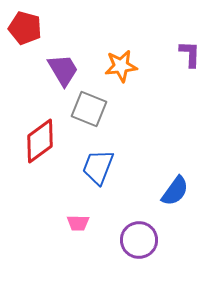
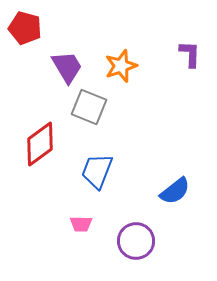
orange star: rotated 12 degrees counterclockwise
purple trapezoid: moved 4 px right, 3 px up
gray square: moved 2 px up
red diamond: moved 3 px down
blue trapezoid: moved 1 px left, 4 px down
blue semicircle: rotated 16 degrees clockwise
pink trapezoid: moved 3 px right, 1 px down
purple circle: moved 3 px left, 1 px down
